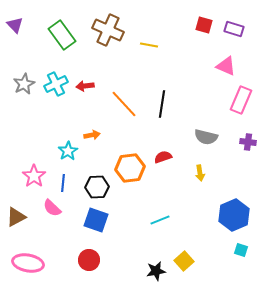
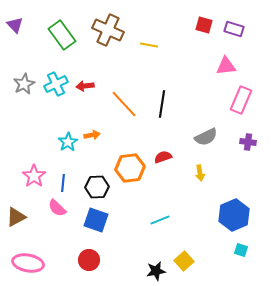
pink triangle: rotated 30 degrees counterclockwise
gray semicircle: rotated 40 degrees counterclockwise
cyan star: moved 9 px up
pink semicircle: moved 5 px right
